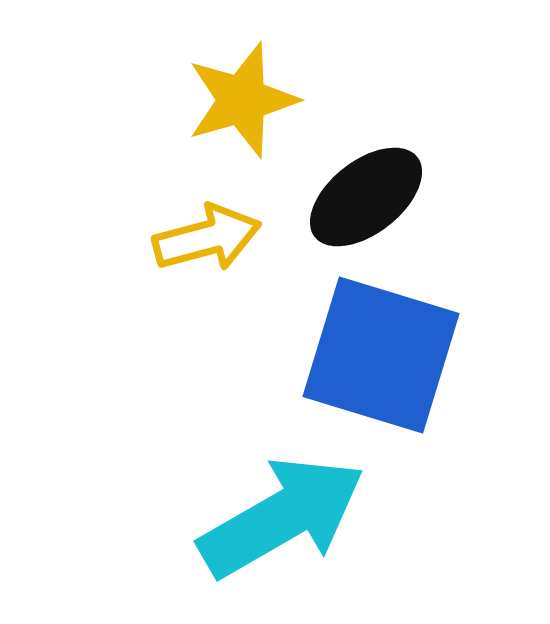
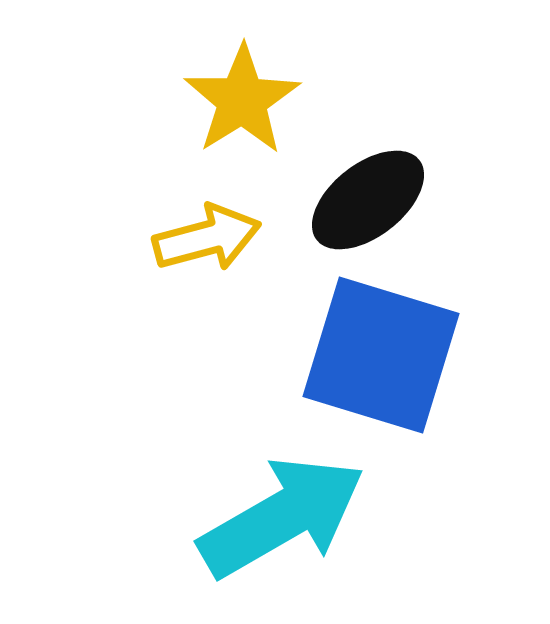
yellow star: rotated 16 degrees counterclockwise
black ellipse: moved 2 px right, 3 px down
